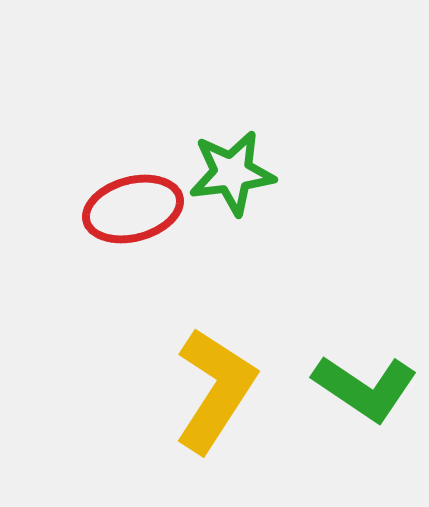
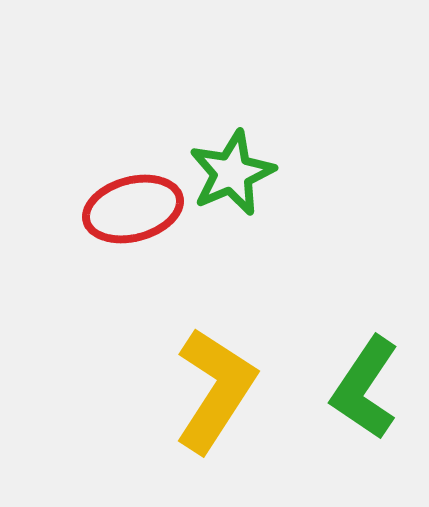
green star: rotated 16 degrees counterclockwise
green L-shape: rotated 90 degrees clockwise
